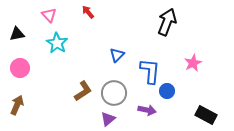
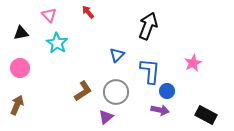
black arrow: moved 19 px left, 4 px down
black triangle: moved 4 px right, 1 px up
gray circle: moved 2 px right, 1 px up
purple arrow: moved 13 px right
purple triangle: moved 2 px left, 2 px up
